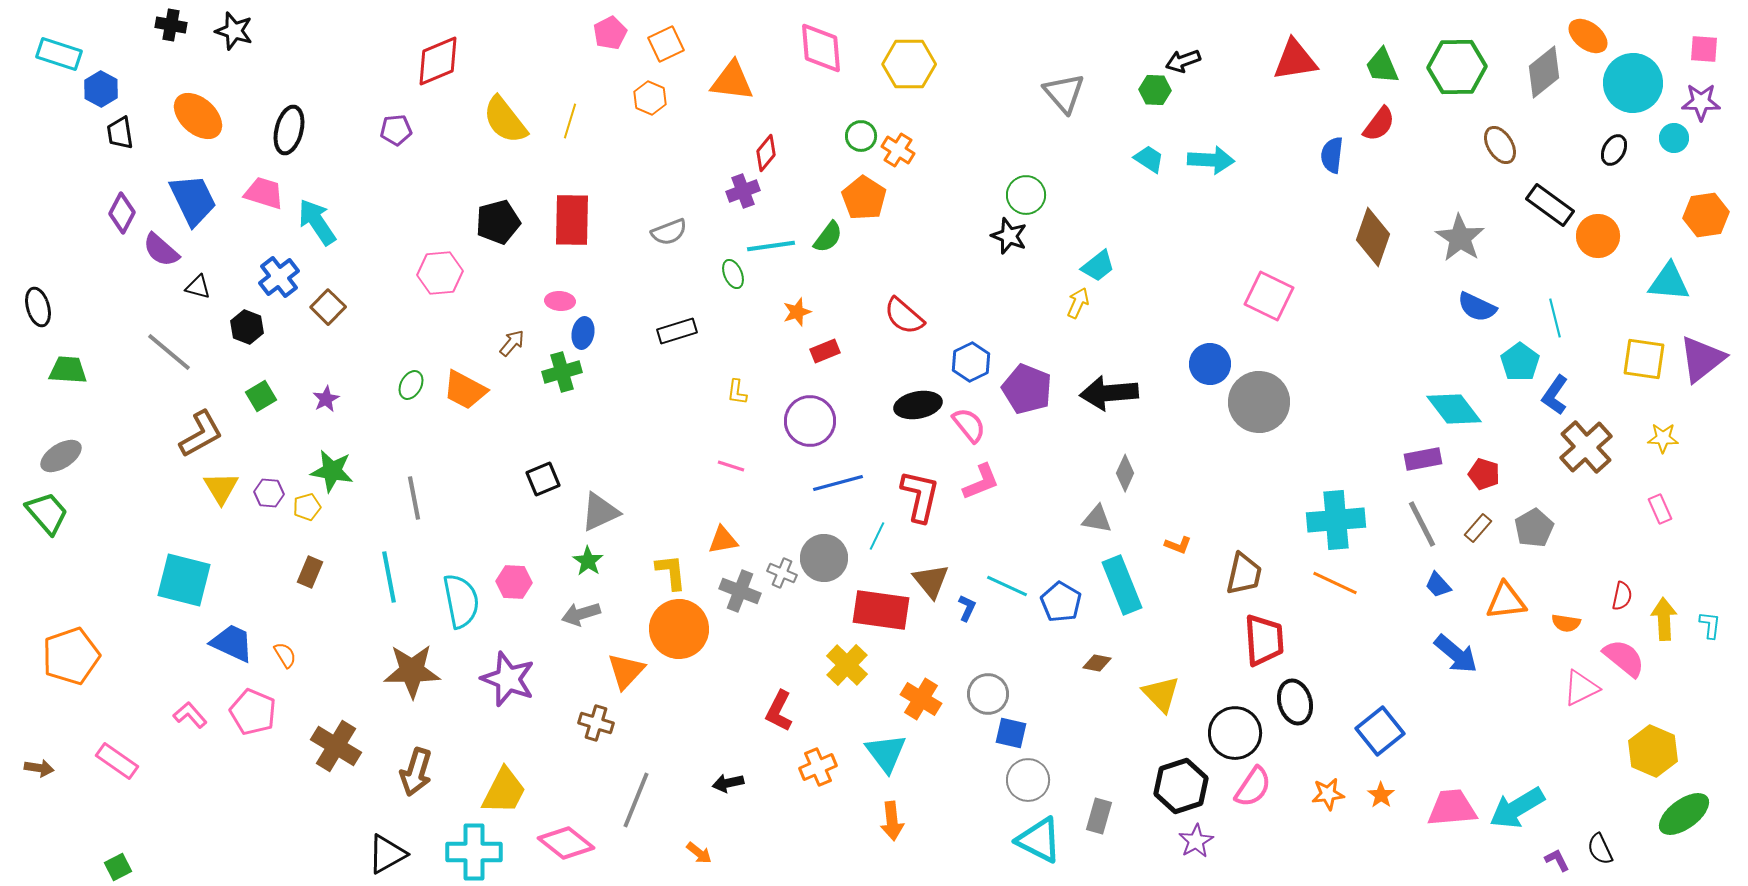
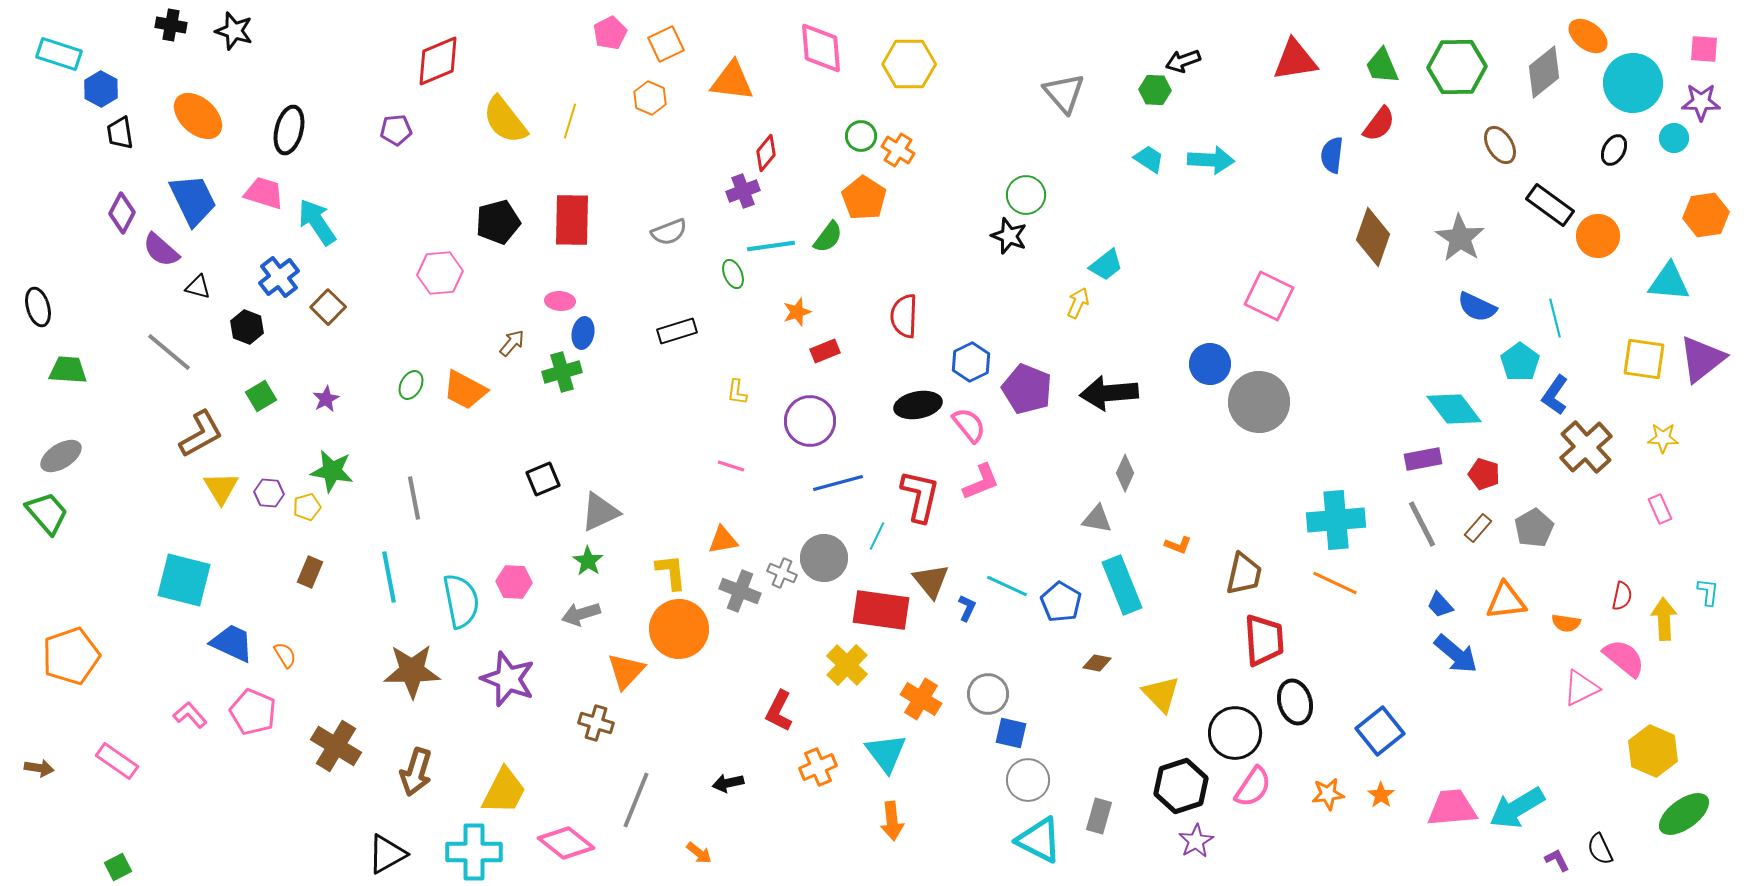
cyan trapezoid at (1098, 266): moved 8 px right, 1 px up
red semicircle at (904, 316): rotated 51 degrees clockwise
blue trapezoid at (1438, 585): moved 2 px right, 20 px down
cyan L-shape at (1710, 625): moved 2 px left, 33 px up
